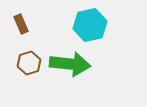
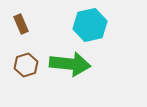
brown hexagon: moved 3 px left, 2 px down
